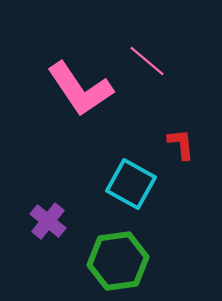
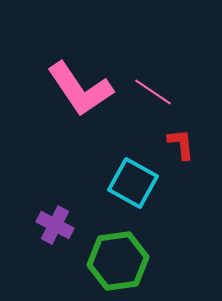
pink line: moved 6 px right, 31 px down; rotated 6 degrees counterclockwise
cyan square: moved 2 px right, 1 px up
purple cross: moved 7 px right, 4 px down; rotated 12 degrees counterclockwise
